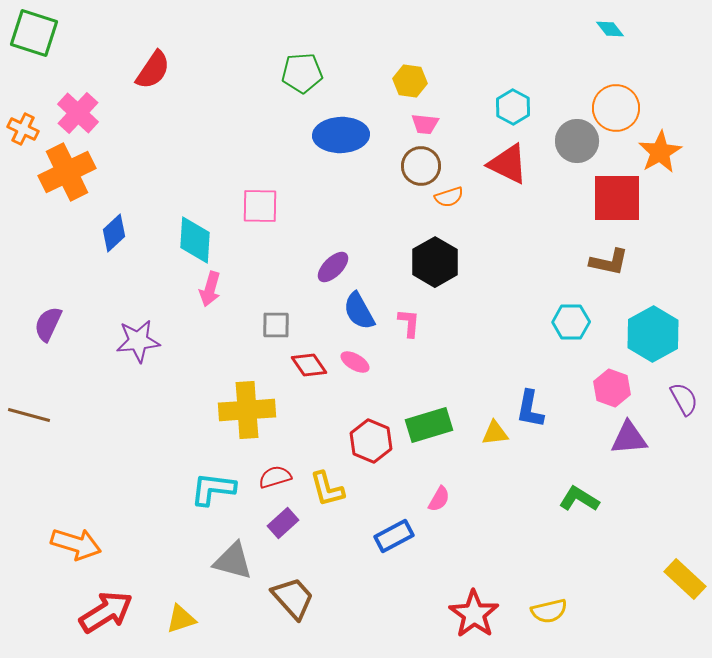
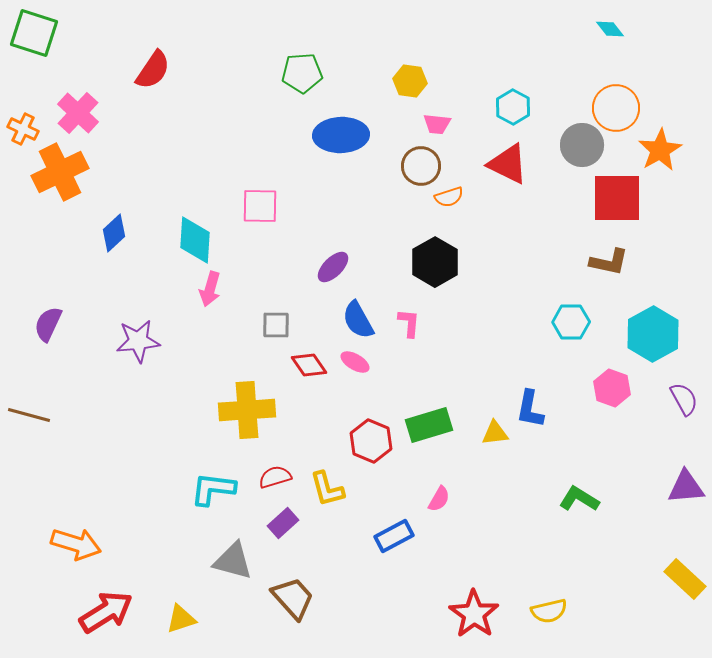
pink trapezoid at (425, 124): moved 12 px right
gray circle at (577, 141): moved 5 px right, 4 px down
orange star at (660, 152): moved 2 px up
orange cross at (67, 172): moved 7 px left
blue semicircle at (359, 311): moved 1 px left, 9 px down
purple triangle at (629, 438): moved 57 px right, 49 px down
